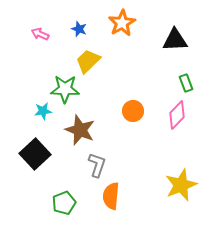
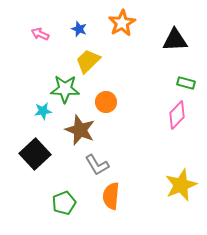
green rectangle: rotated 54 degrees counterclockwise
orange circle: moved 27 px left, 9 px up
gray L-shape: rotated 130 degrees clockwise
